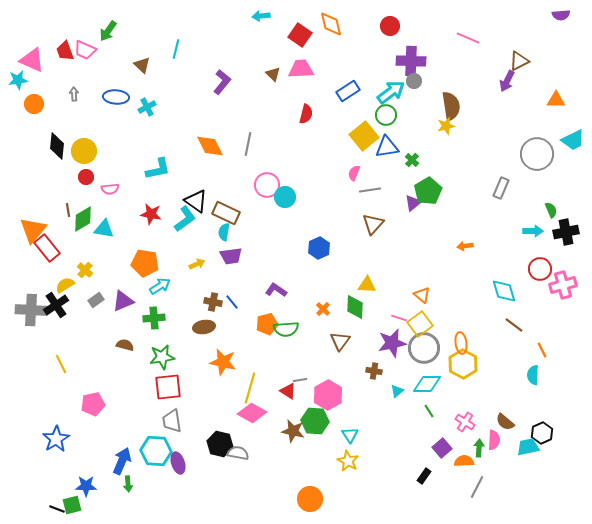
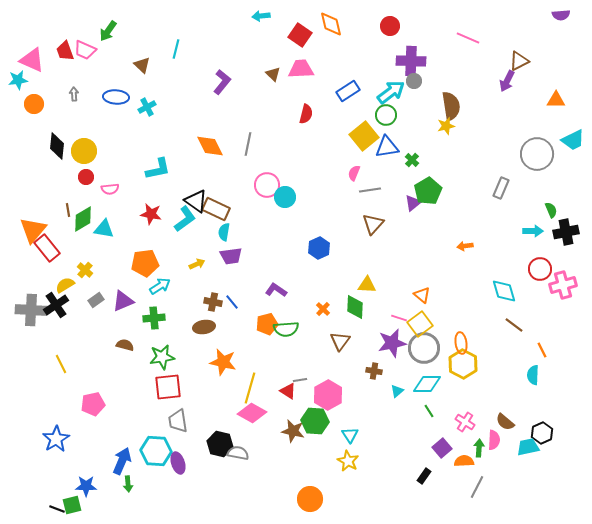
brown rectangle at (226, 213): moved 10 px left, 4 px up
orange pentagon at (145, 263): rotated 16 degrees counterclockwise
gray trapezoid at (172, 421): moved 6 px right
